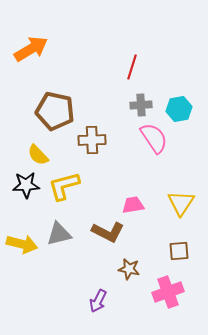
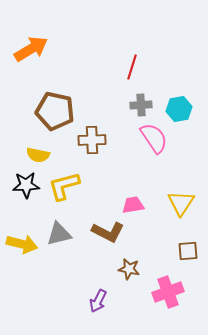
yellow semicircle: rotated 35 degrees counterclockwise
brown square: moved 9 px right
